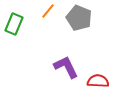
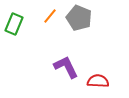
orange line: moved 2 px right, 5 px down
